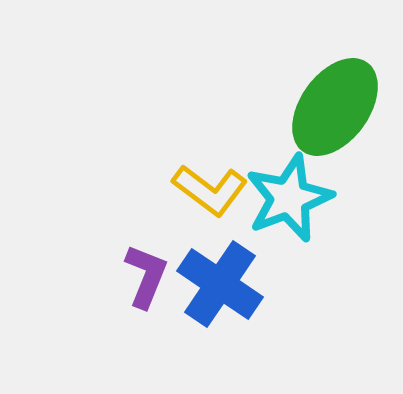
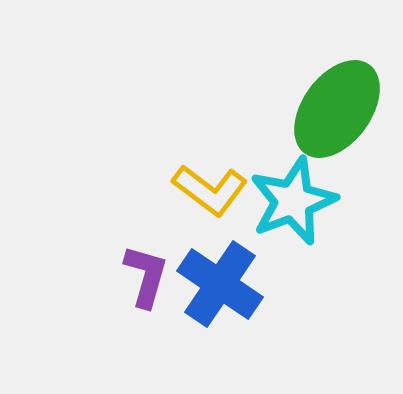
green ellipse: moved 2 px right, 2 px down
cyan star: moved 4 px right, 3 px down
purple L-shape: rotated 6 degrees counterclockwise
